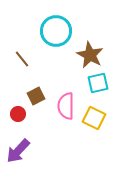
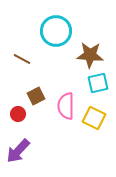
brown star: rotated 24 degrees counterclockwise
brown line: rotated 24 degrees counterclockwise
